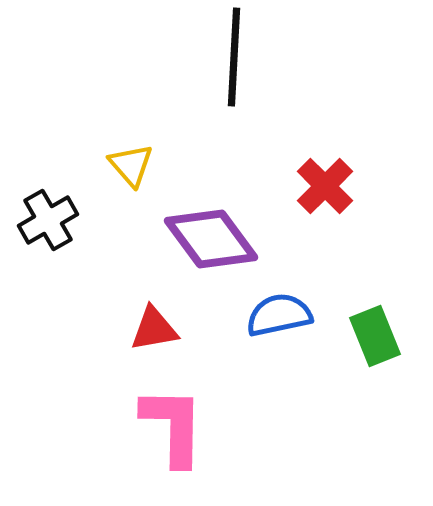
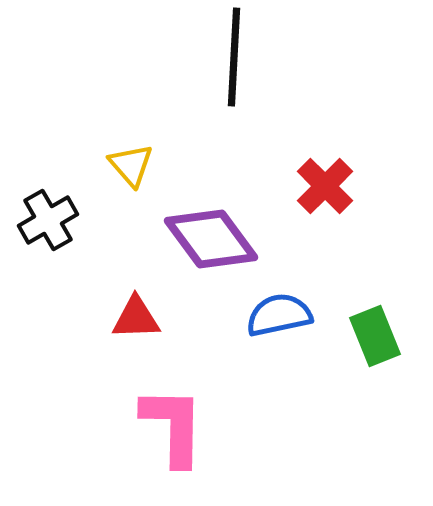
red triangle: moved 18 px left, 11 px up; rotated 8 degrees clockwise
